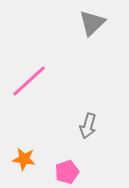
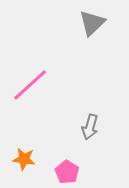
pink line: moved 1 px right, 4 px down
gray arrow: moved 2 px right, 1 px down
pink pentagon: rotated 20 degrees counterclockwise
